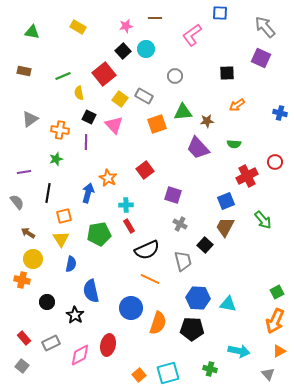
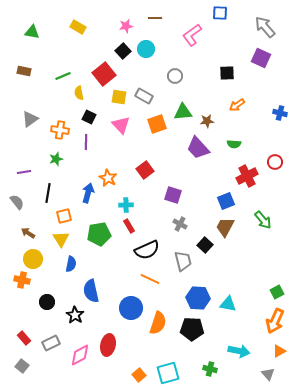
yellow square at (120, 99): moved 1 px left, 2 px up; rotated 28 degrees counterclockwise
pink triangle at (114, 125): moved 7 px right
